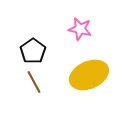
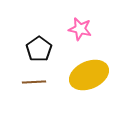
black pentagon: moved 6 px right, 2 px up
brown line: rotated 65 degrees counterclockwise
